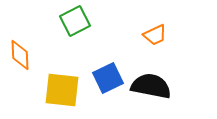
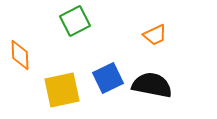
black semicircle: moved 1 px right, 1 px up
yellow square: rotated 18 degrees counterclockwise
